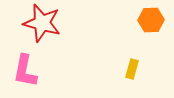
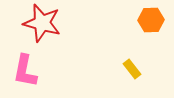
yellow rectangle: rotated 54 degrees counterclockwise
